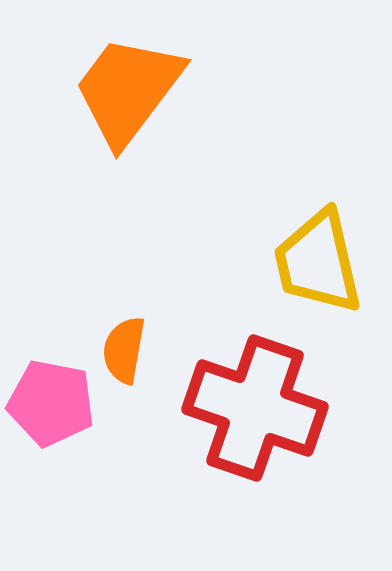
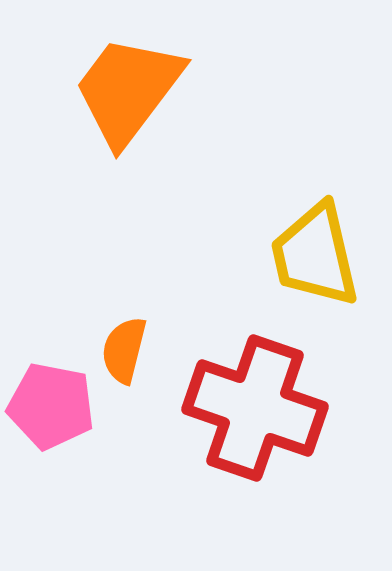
yellow trapezoid: moved 3 px left, 7 px up
orange semicircle: rotated 4 degrees clockwise
pink pentagon: moved 3 px down
